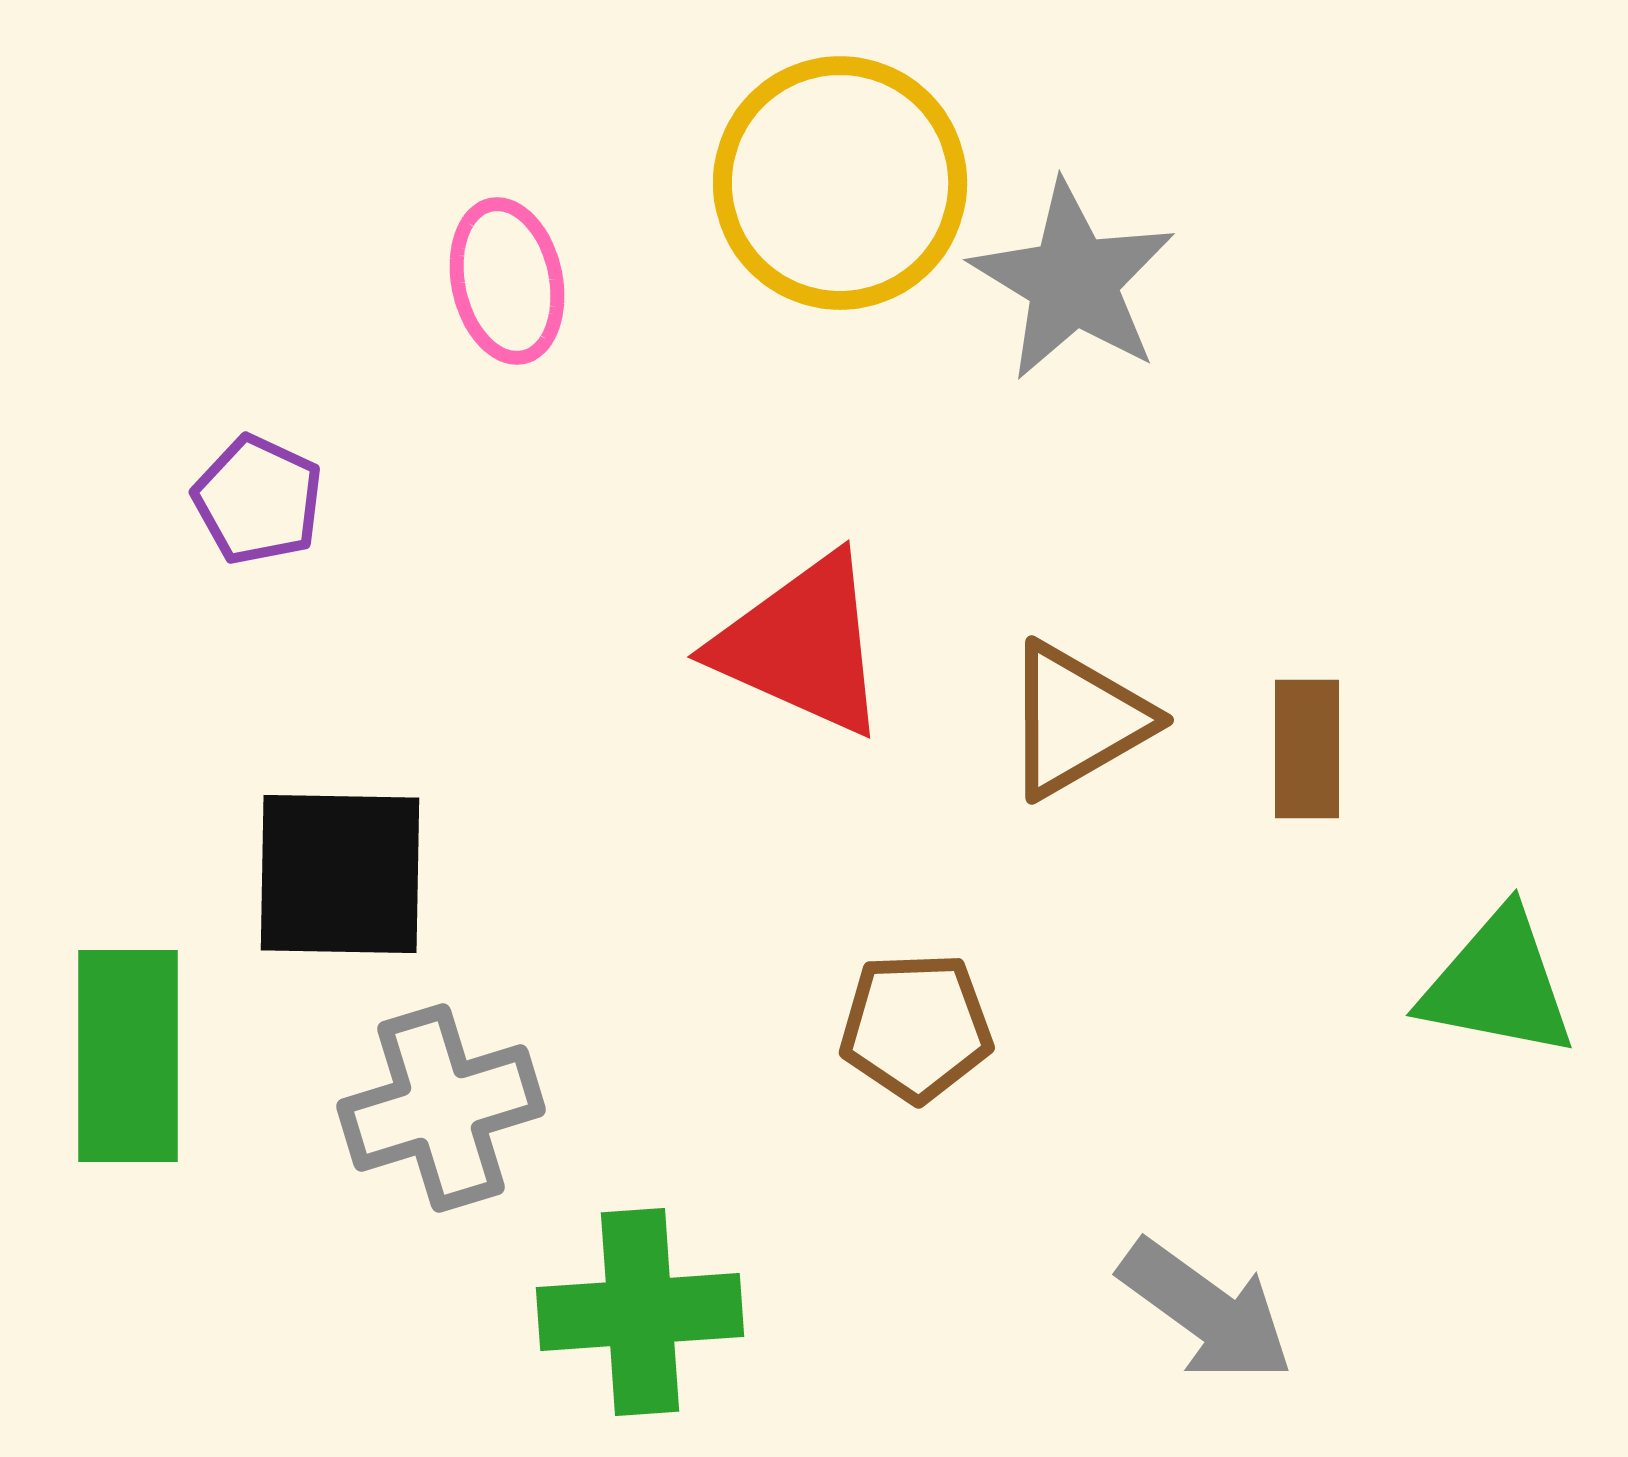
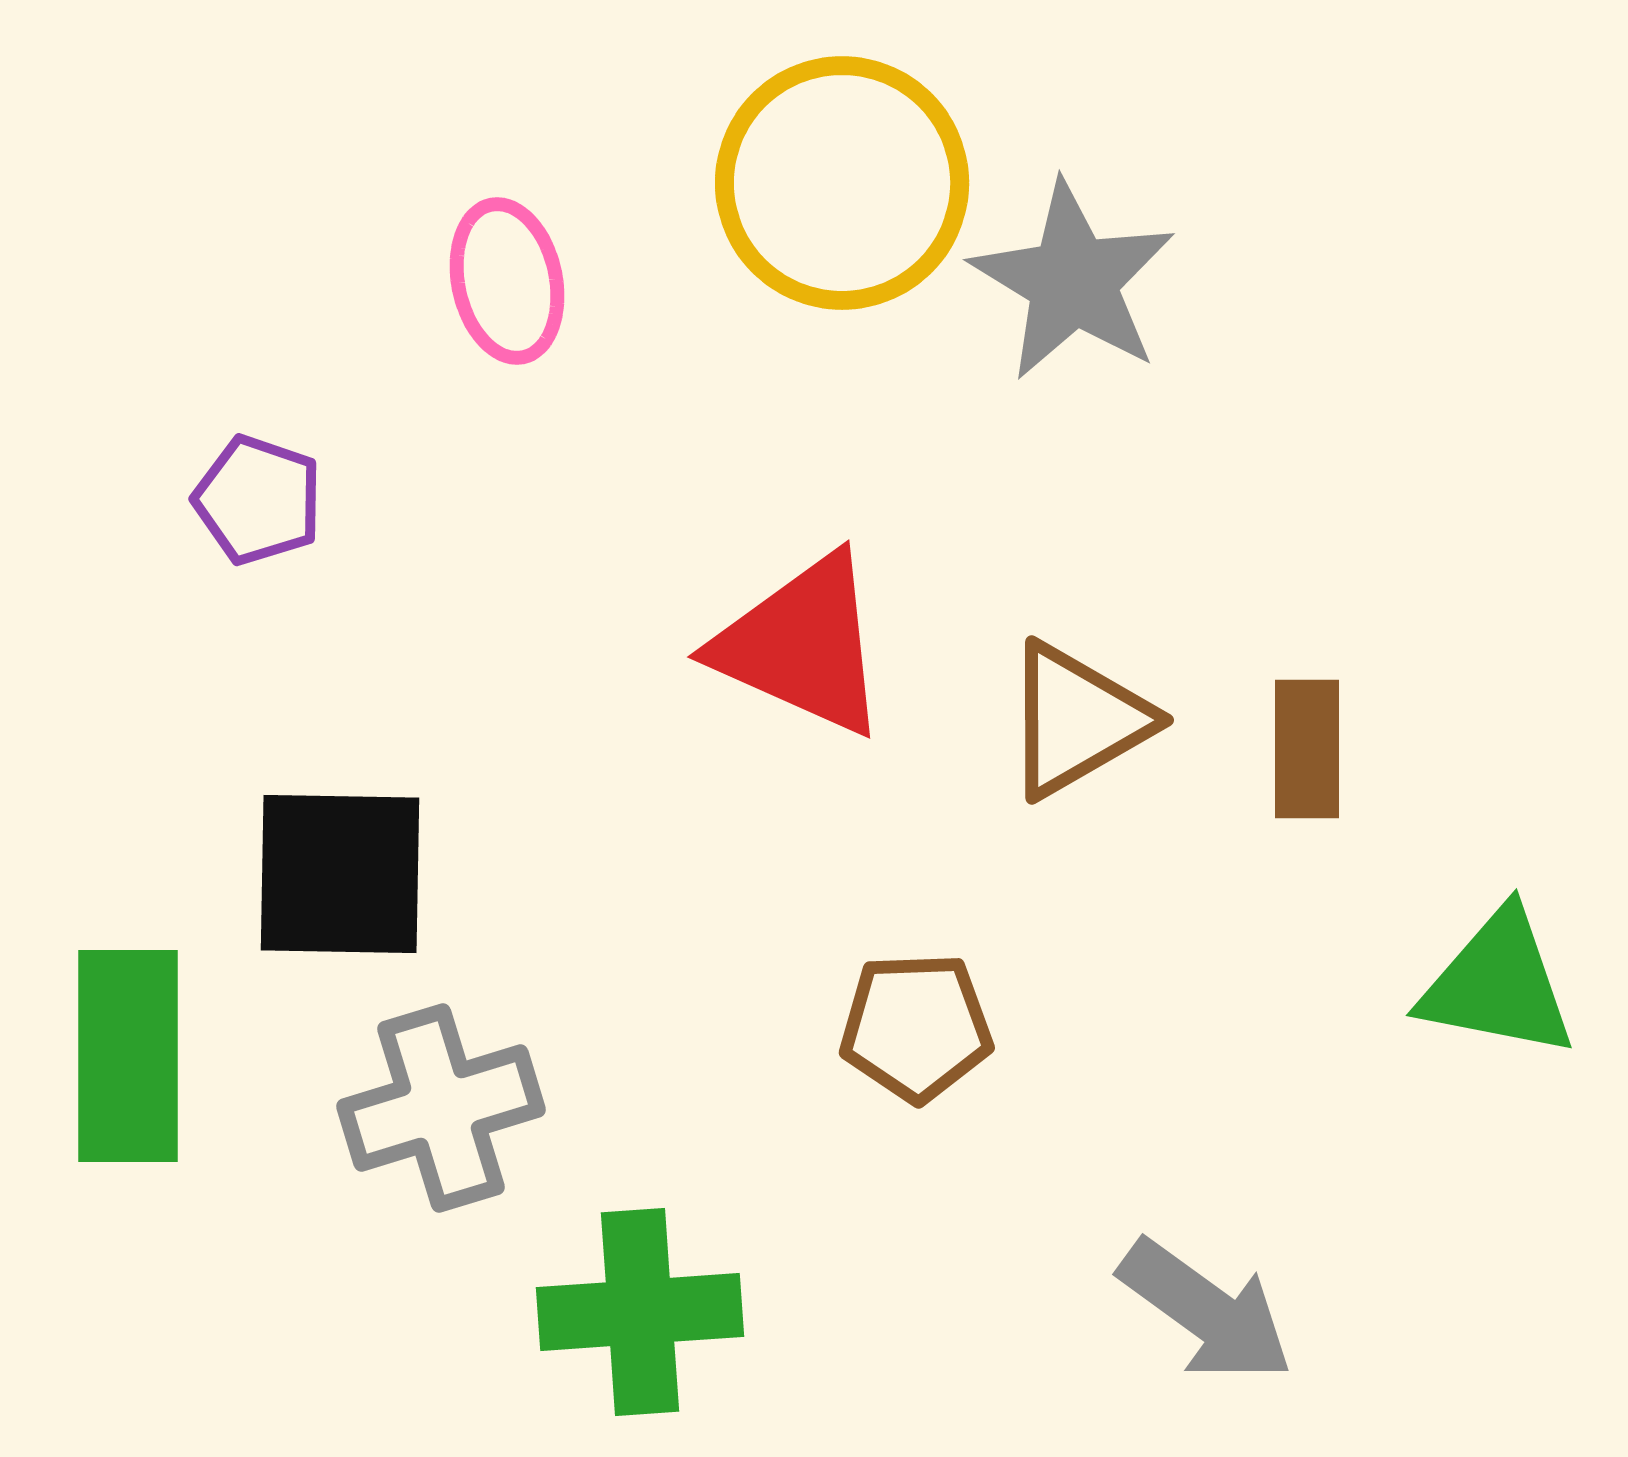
yellow circle: moved 2 px right
purple pentagon: rotated 6 degrees counterclockwise
